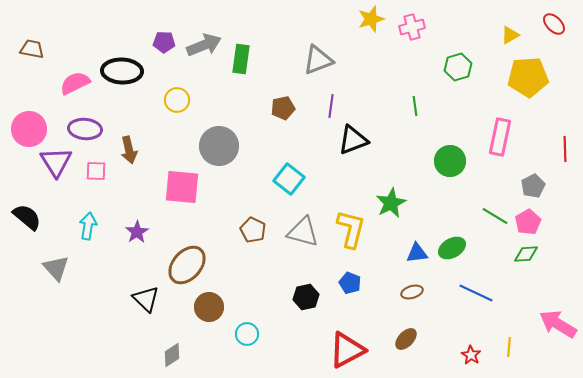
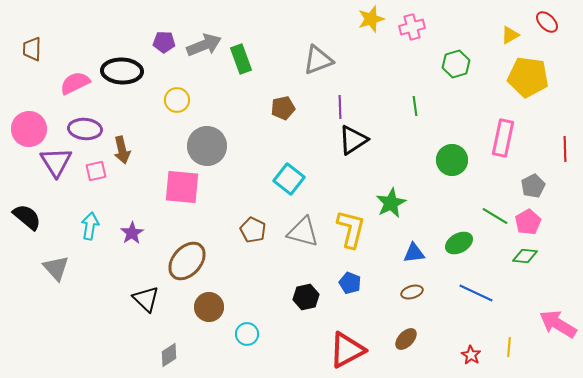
red ellipse at (554, 24): moved 7 px left, 2 px up
brown trapezoid at (32, 49): rotated 100 degrees counterclockwise
green rectangle at (241, 59): rotated 28 degrees counterclockwise
green hexagon at (458, 67): moved 2 px left, 3 px up
yellow pentagon at (528, 77): rotated 12 degrees clockwise
purple line at (331, 106): moved 9 px right, 1 px down; rotated 10 degrees counterclockwise
pink rectangle at (500, 137): moved 3 px right, 1 px down
black triangle at (353, 140): rotated 12 degrees counterclockwise
gray circle at (219, 146): moved 12 px left
brown arrow at (129, 150): moved 7 px left
green circle at (450, 161): moved 2 px right, 1 px up
pink square at (96, 171): rotated 15 degrees counterclockwise
cyan arrow at (88, 226): moved 2 px right
purple star at (137, 232): moved 5 px left, 1 px down
green ellipse at (452, 248): moved 7 px right, 5 px up
blue triangle at (417, 253): moved 3 px left
green diamond at (526, 254): moved 1 px left, 2 px down; rotated 10 degrees clockwise
brown ellipse at (187, 265): moved 4 px up
gray diamond at (172, 355): moved 3 px left
